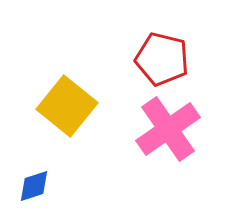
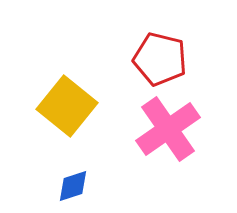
red pentagon: moved 2 px left
blue diamond: moved 39 px right
